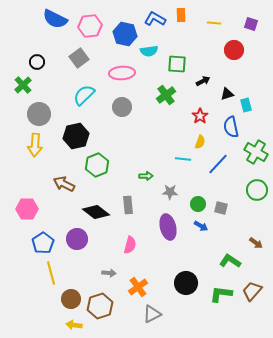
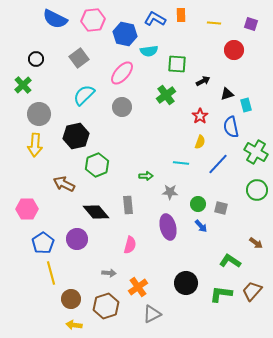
pink hexagon at (90, 26): moved 3 px right, 6 px up
black circle at (37, 62): moved 1 px left, 3 px up
pink ellipse at (122, 73): rotated 45 degrees counterclockwise
cyan line at (183, 159): moved 2 px left, 4 px down
black diamond at (96, 212): rotated 12 degrees clockwise
blue arrow at (201, 226): rotated 16 degrees clockwise
brown hexagon at (100, 306): moved 6 px right
